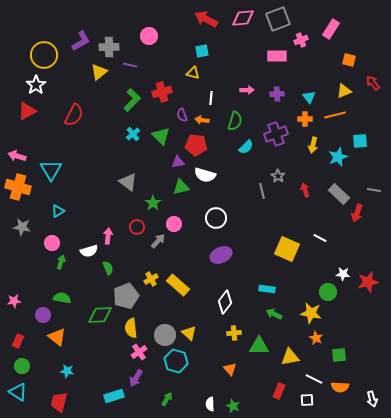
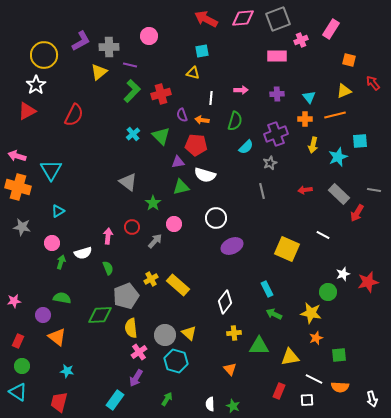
pink arrow at (247, 90): moved 6 px left
red cross at (162, 92): moved 1 px left, 2 px down
green L-shape at (132, 100): moved 9 px up
gray star at (278, 176): moved 8 px left, 13 px up; rotated 16 degrees clockwise
red arrow at (305, 190): rotated 80 degrees counterclockwise
red arrow at (357, 213): rotated 12 degrees clockwise
red circle at (137, 227): moved 5 px left
white line at (320, 238): moved 3 px right, 3 px up
gray arrow at (158, 241): moved 3 px left
white semicircle at (89, 251): moved 6 px left, 2 px down
purple ellipse at (221, 255): moved 11 px right, 9 px up
white star at (343, 274): rotated 24 degrees counterclockwise
cyan rectangle at (267, 289): rotated 56 degrees clockwise
orange star at (316, 338): rotated 24 degrees clockwise
cyan rectangle at (114, 396): moved 1 px right, 4 px down; rotated 36 degrees counterclockwise
